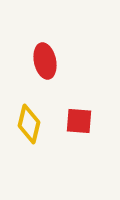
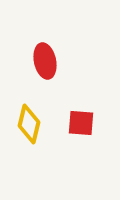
red square: moved 2 px right, 2 px down
